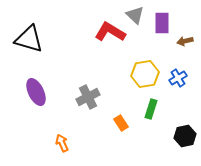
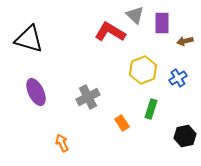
yellow hexagon: moved 2 px left, 4 px up; rotated 12 degrees counterclockwise
orange rectangle: moved 1 px right
